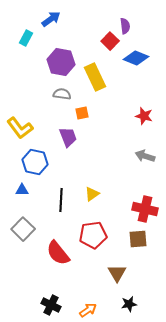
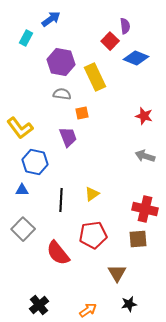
black cross: moved 12 px left; rotated 24 degrees clockwise
